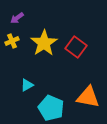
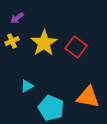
cyan triangle: moved 1 px down
